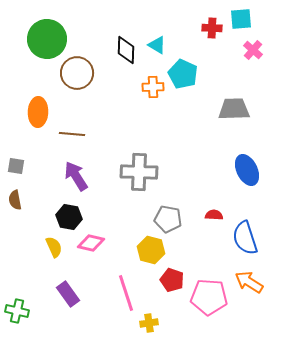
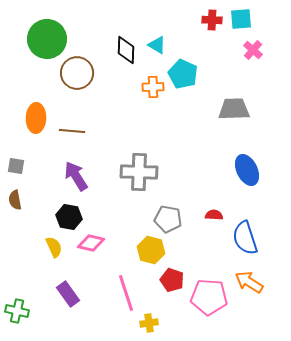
red cross: moved 8 px up
orange ellipse: moved 2 px left, 6 px down
brown line: moved 3 px up
